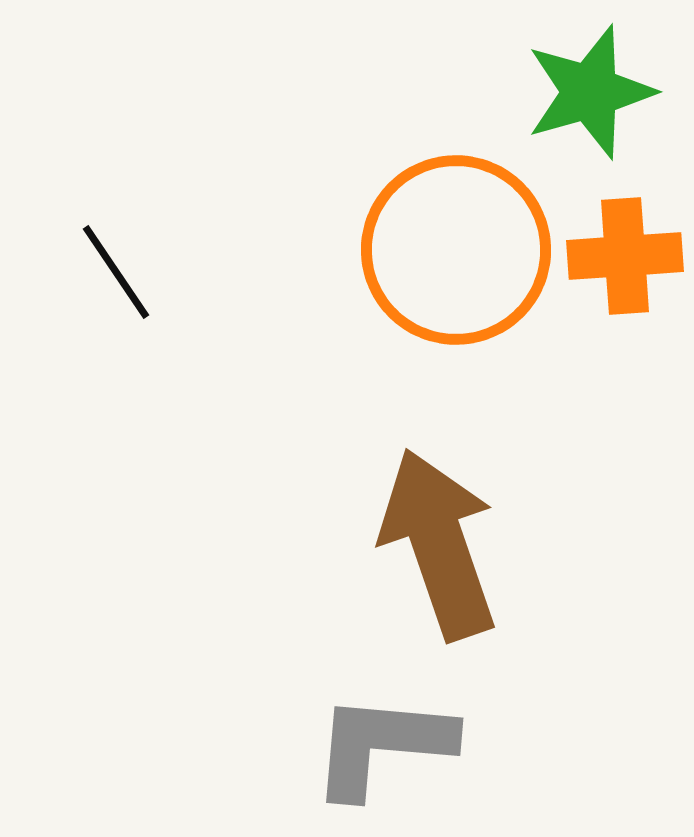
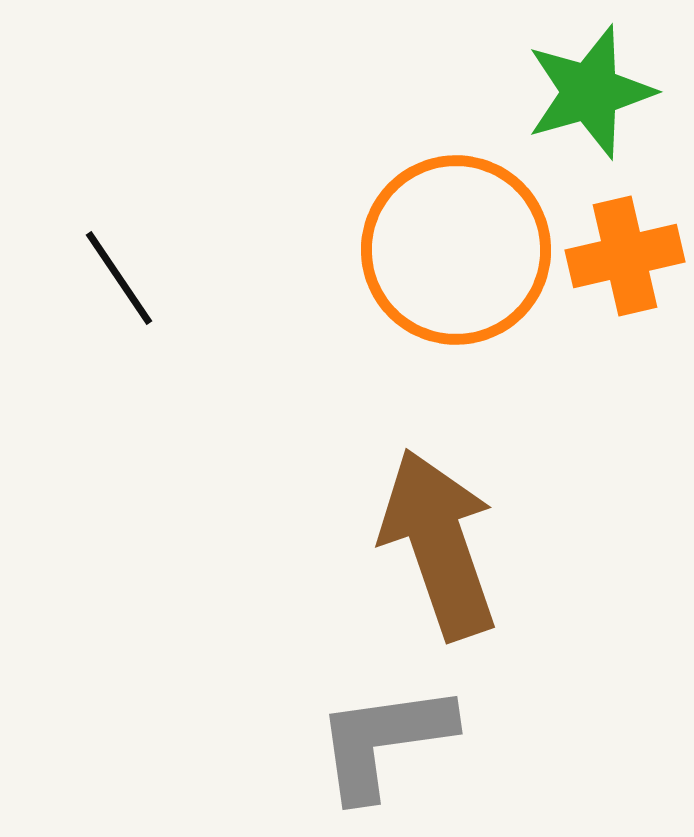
orange cross: rotated 9 degrees counterclockwise
black line: moved 3 px right, 6 px down
gray L-shape: moved 2 px right, 4 px up; rotated 13 degrees counterclockwise
